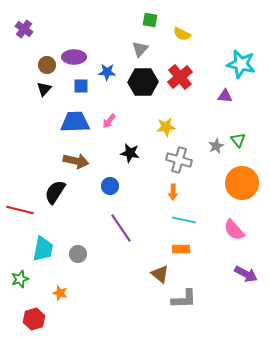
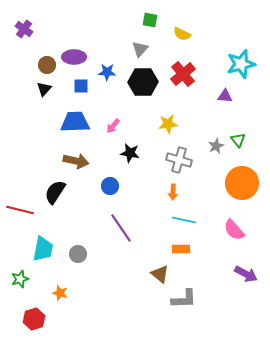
cyan star: rotated 28 degrees counterclockwise
red cross: moved 3 px right, 3 px up
pink arrow: moved 4 px right, 5 px down
yellow star: moved 2 px right, 3 px up
